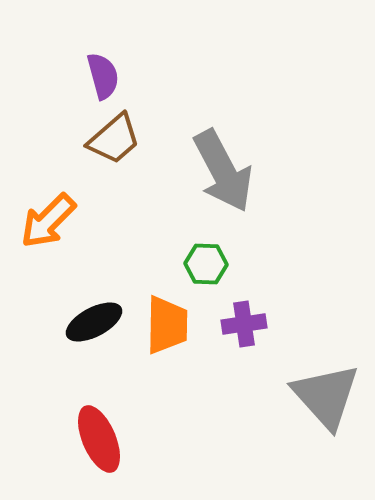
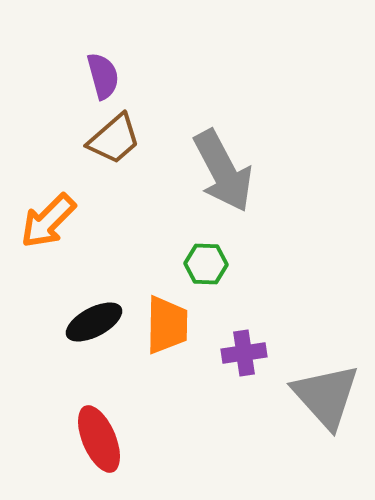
purple cross: moved 29 px down
